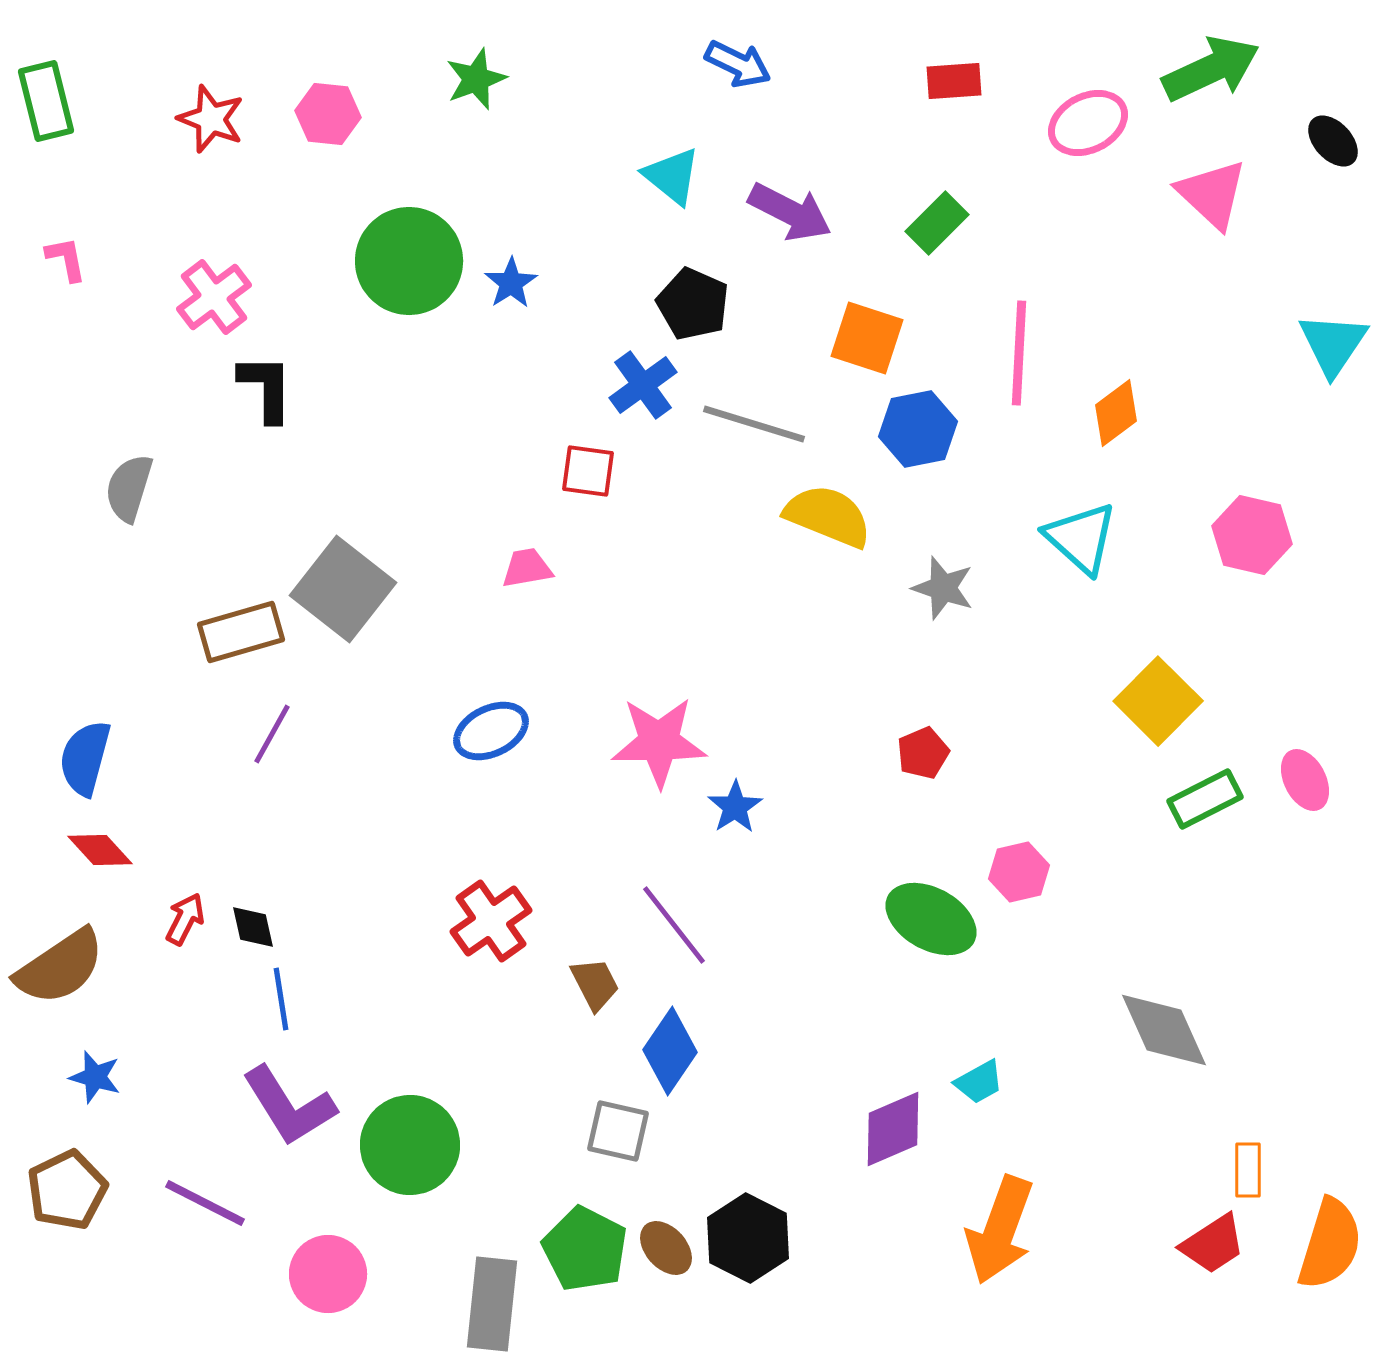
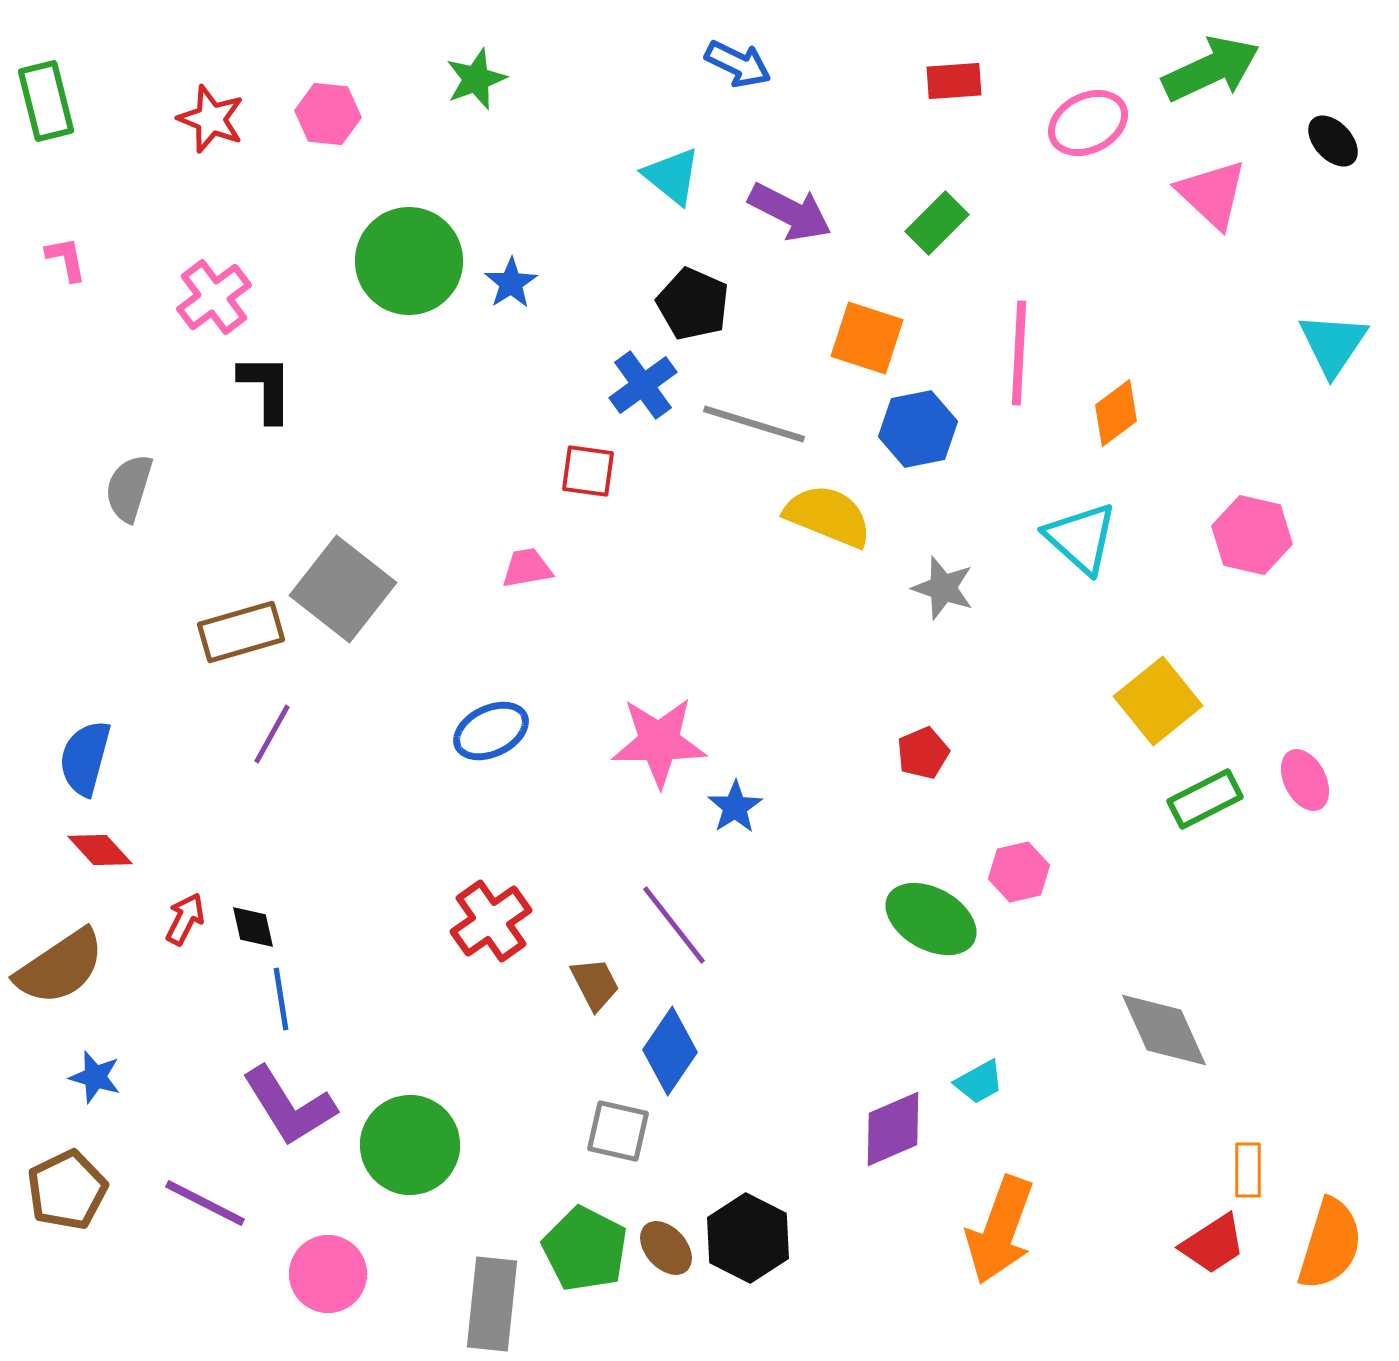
yellow square at (1158, 701): rotated 6 degrees clockwise
